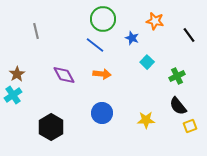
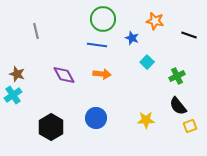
black line: rotated 35 degrees counterclockwise
blue line: moved 2 px right; rotated 30 degrees counterclockwise
brown star: rotated 21 degrees counterclockwise
blue circle: moved 6 px left, 5 px down
